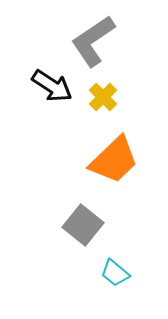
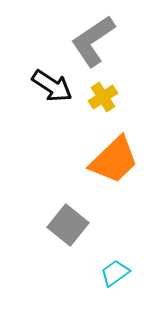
yellow cross: rotated 12 degrees clockwise
gray square: moved 15 px left
cyan trapezoid: rotated 104 degrees clockwise
